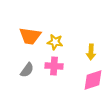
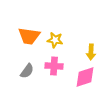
orange trapezoid: moved 1 px left
yellow star: moved 2 px up
gray semicircle: moved 1 px down
pink diamond: moved 8 px left, 3 px up
